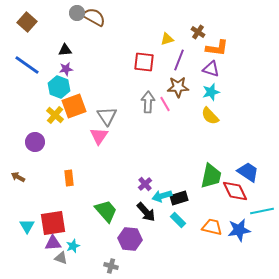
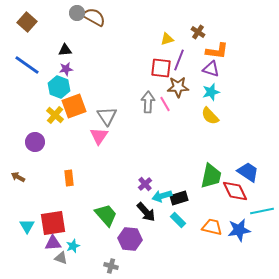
orange L-shape at (217, 48): moved 3 px down
red square at (144, 62): moved 17 px right, 6 px down
green trapezoid at (106, 211): moved 4 px down
